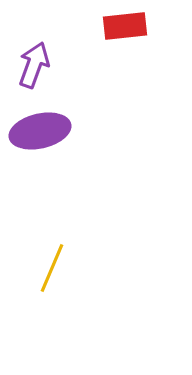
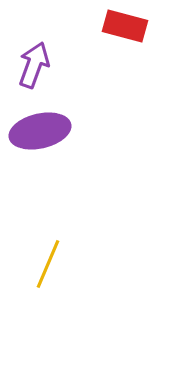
red rectangle: rotated 21 degrees clockwise
yellow line: moved 4 px left, 4 px up
